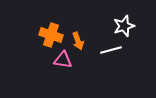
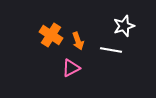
orange cross: rotated 15 degrees clockwise
white line: rotated 25 degrees clockwise
pink triangle: moved 8 px right, 8 px down; rotated 36 degrees counterclockwise
